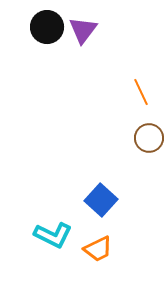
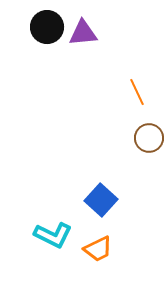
purple triangle: moved 3 px down; rotated 48 degrees clockwise
orange line: moved 4 px left
